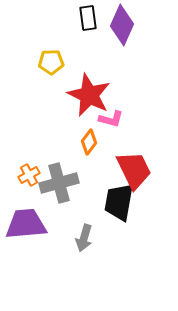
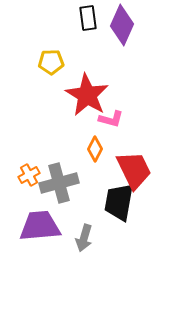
red star: moved 2 px left; rotated 6 degrees clockwise
orange diamond: moved 6 px right, 7 px down; rotated 10 degrees counterclockwise
purple trapezoid: moved 14 px right, 2 px down
